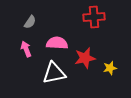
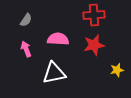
red cross: moved 2 px up
gray semicircle: moved 4 px left, 2 px up
pink semicircle: moved 1 px right, 4 px up
red star: moved 9 px right, 13 px up
yellow star: moved 7 px right, 2 px down
